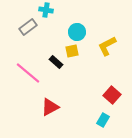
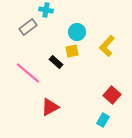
yellow L-shape: rotated 20 degrees counterclockwise
